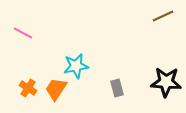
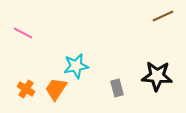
black star: moved 9 px left, 6 px up
orange cross: moved 2 px left, 1 px down
